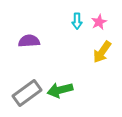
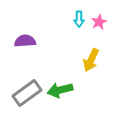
cyan arrow: moved 2 px right, 2 px up
purple semicircle: moved 4 px left
yellow arrow: moved 11 px left, 8 px down; rotated 10 degrees counterclockwise
